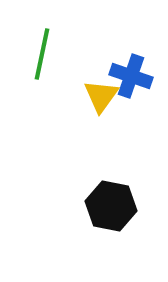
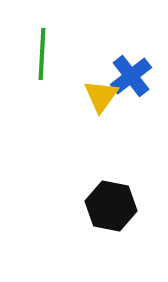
green line: rotated 9 degrees counterclockwise
blue cross: rotated 33 degrees clockwise
